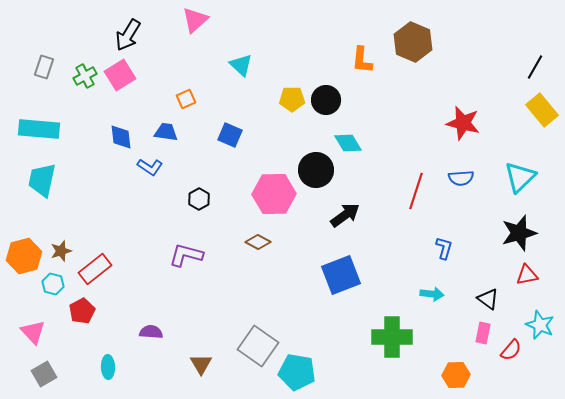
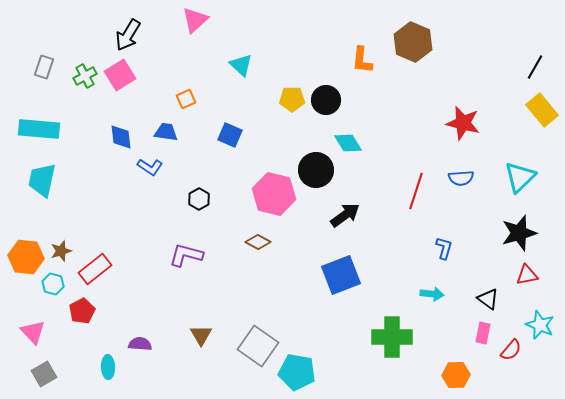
pink hexagon at (274, 194): rotated 15 degrees clockwise
orange hexagon at (24, 256): moved 2 px right, 1 px down; rotated 20 degrees clockwise
purple semicircle at (151, 332): moved 11 px left, 12 px down
brown triangle at (201, 364): moved 29 px up
